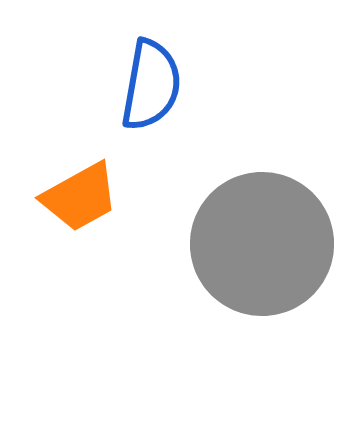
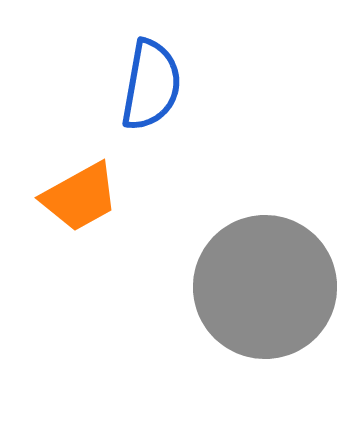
gray circle: moved 3 px right, 43 px down
